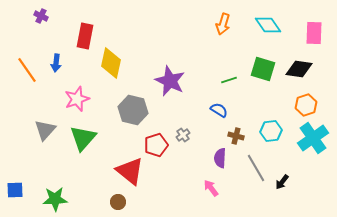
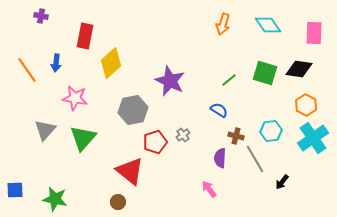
purple cross: rotated 16 degrees counterclockwise
yellow diamond: rotated 36 degrees clockwise
green square: moved 2 px right, 4 px down
green line: rotated 21 degrees counterclockwise
pink star: moved 2 px left, 1 px up; rotated 30 degrees clockwise
orange hexagon: rotated 15 degrees counterclockwise
gray hexagon: rotated 24 degrees counterclockwise
red pentagon: moved 1 px left, 3 px up
gray line: moved 1 px left, 9 px up
pink arrow: moved 2 px left, 1 px down
green star: rotated 15 degrees clockwise
